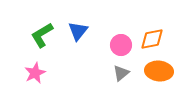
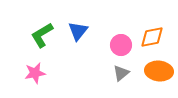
orange diamond: moved 2 px up
pink star: rotated 15 degrees clockwise
